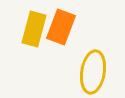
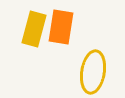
orange rectangle: rotated 12 degrees counterclockwise
